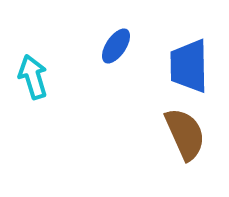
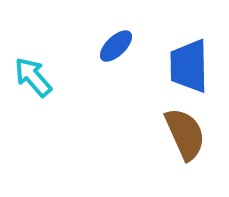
blue ellipse: rotated 12 degrees clockwise
cyan arrow: rotated 24 degrees counterclockwise
